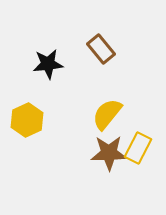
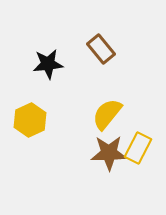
yellow hexagon: moved 3 px right
